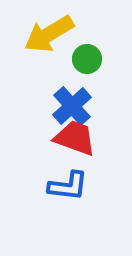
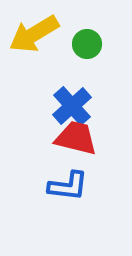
yellow arrow: moved 15 px left
green circle: moved 15 px up
red trapezoid: moved 1 px right; rotated 6 degrees counterclockwise
